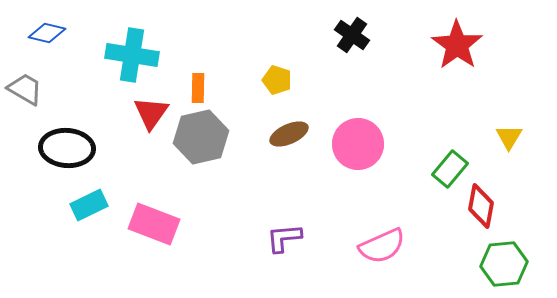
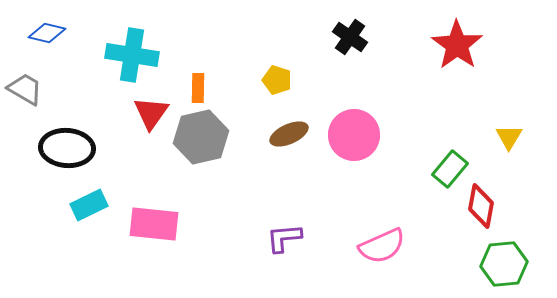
black cross: moved 2 px left, 2 px down
pink circle: moved 4 px left, 9 px up
pink rectangle: rotated 15 degrees counterclockwise
